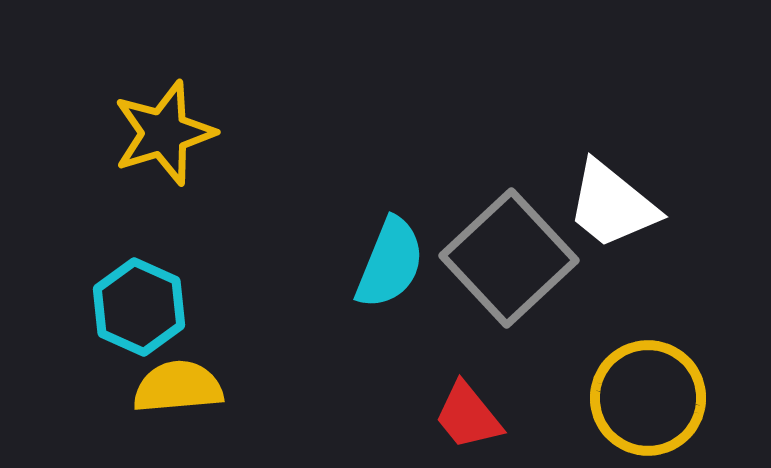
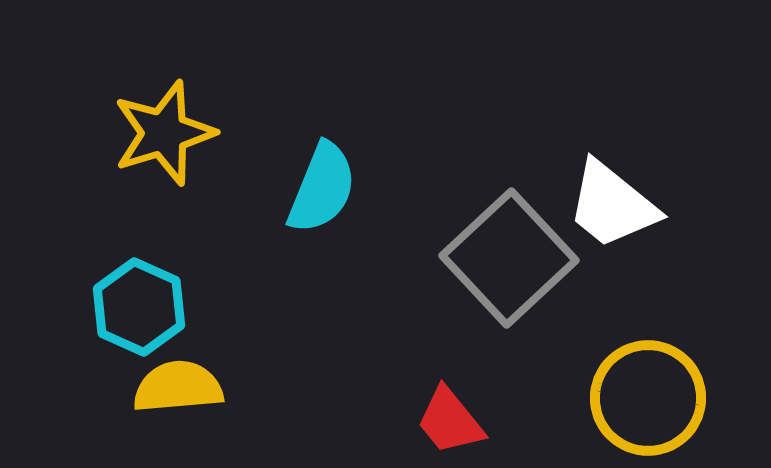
cyan semicircle: moved 68 px left, 75 px up
red trapezoid: moved 18 px left, 5 px down
